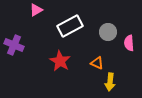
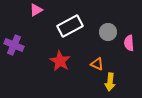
orange triangle: moved 1 px down
